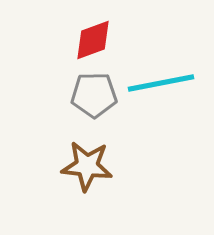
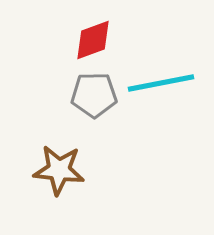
brown star: moved 28 px left, 4 px down
